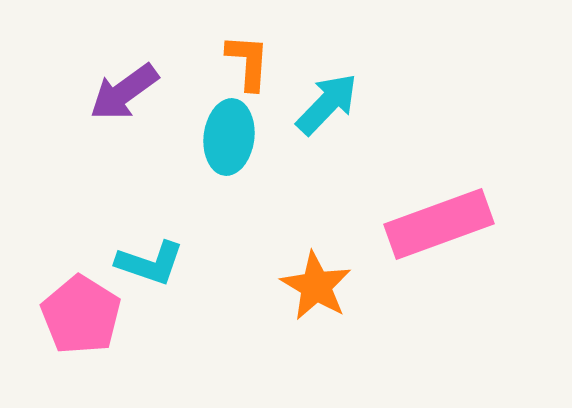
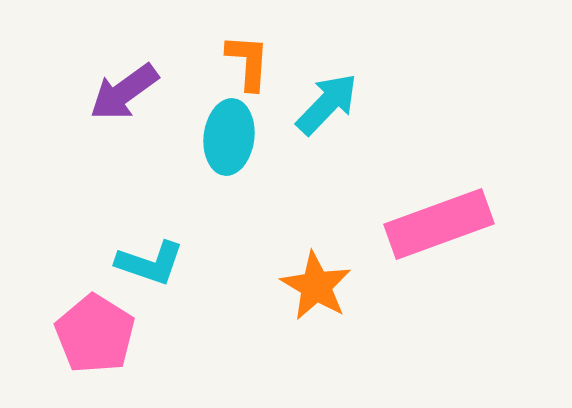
pink pentagon: moved 14 px right, 19 px down
